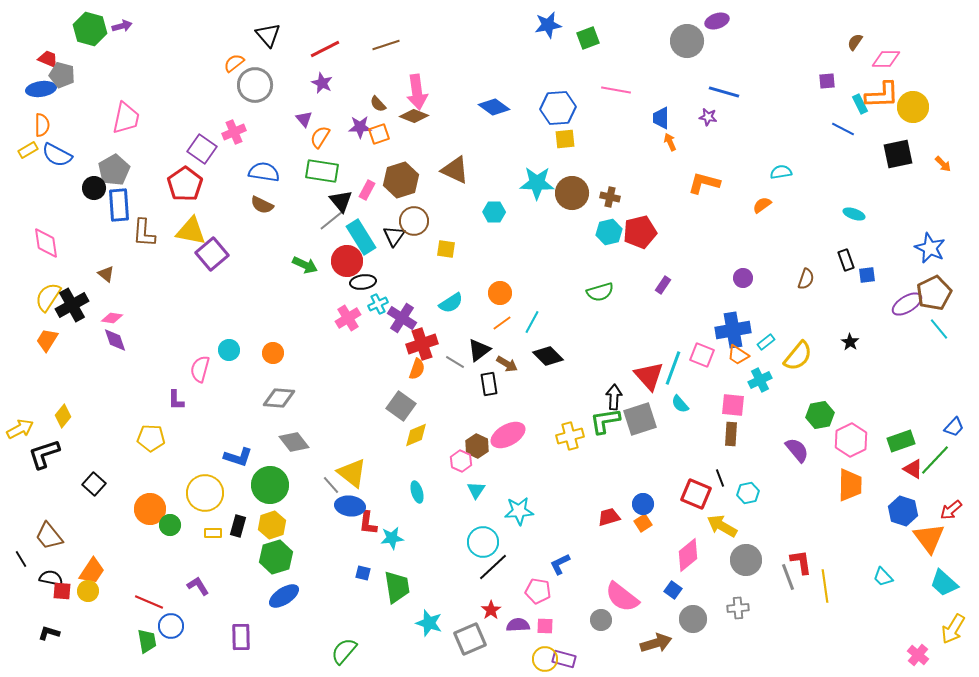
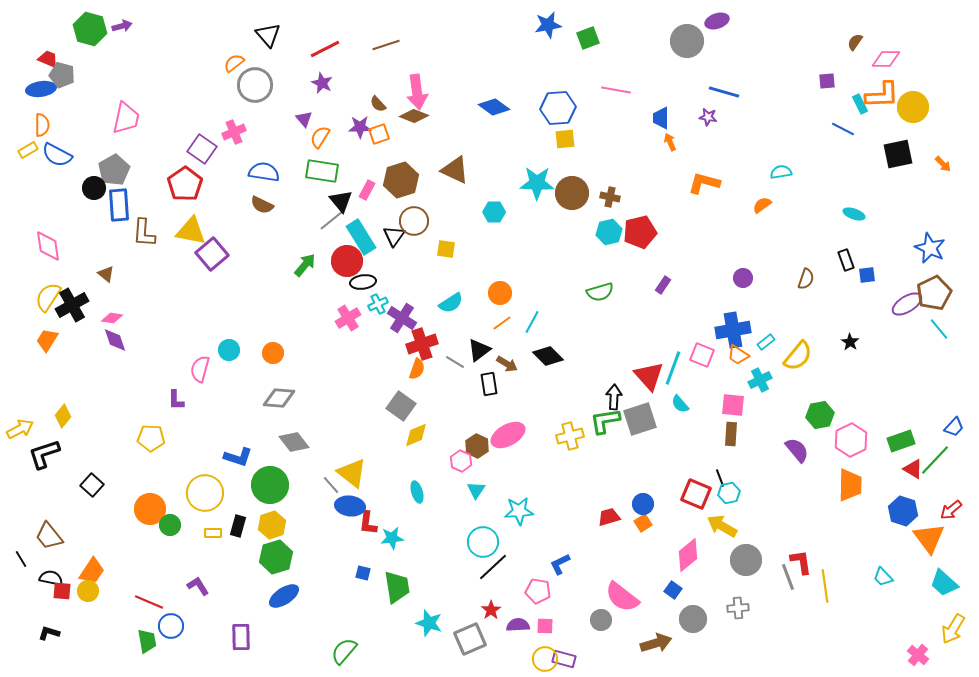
pink diamond at (46, 243): moved 2 px right, 3 px down
green arrow at (305, 265): rotated 75 degrees counterclockwise
black square at (94, 484): moved 2 px left, 1 px down
cyan hexagon at (748, 493): moved 19 px left
